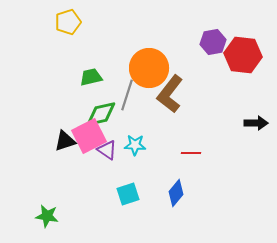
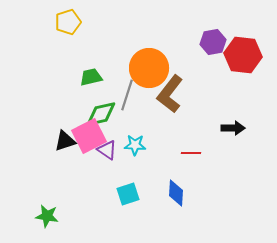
black arrow: moved 23 px left, 5 px down
blue diamond: rotated 36 degrees counterclockwise
